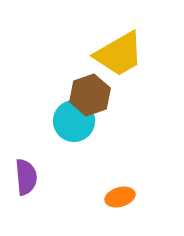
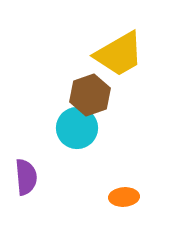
cyan circle: moved 3 px right, 7 px down
orange ellipse: moved 4 px right; rotated 12 degrees clockwise
